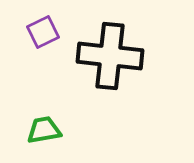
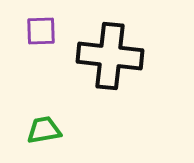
purple square: moved 2 px left, 1 px up; rotated 24 degrees clockwise
